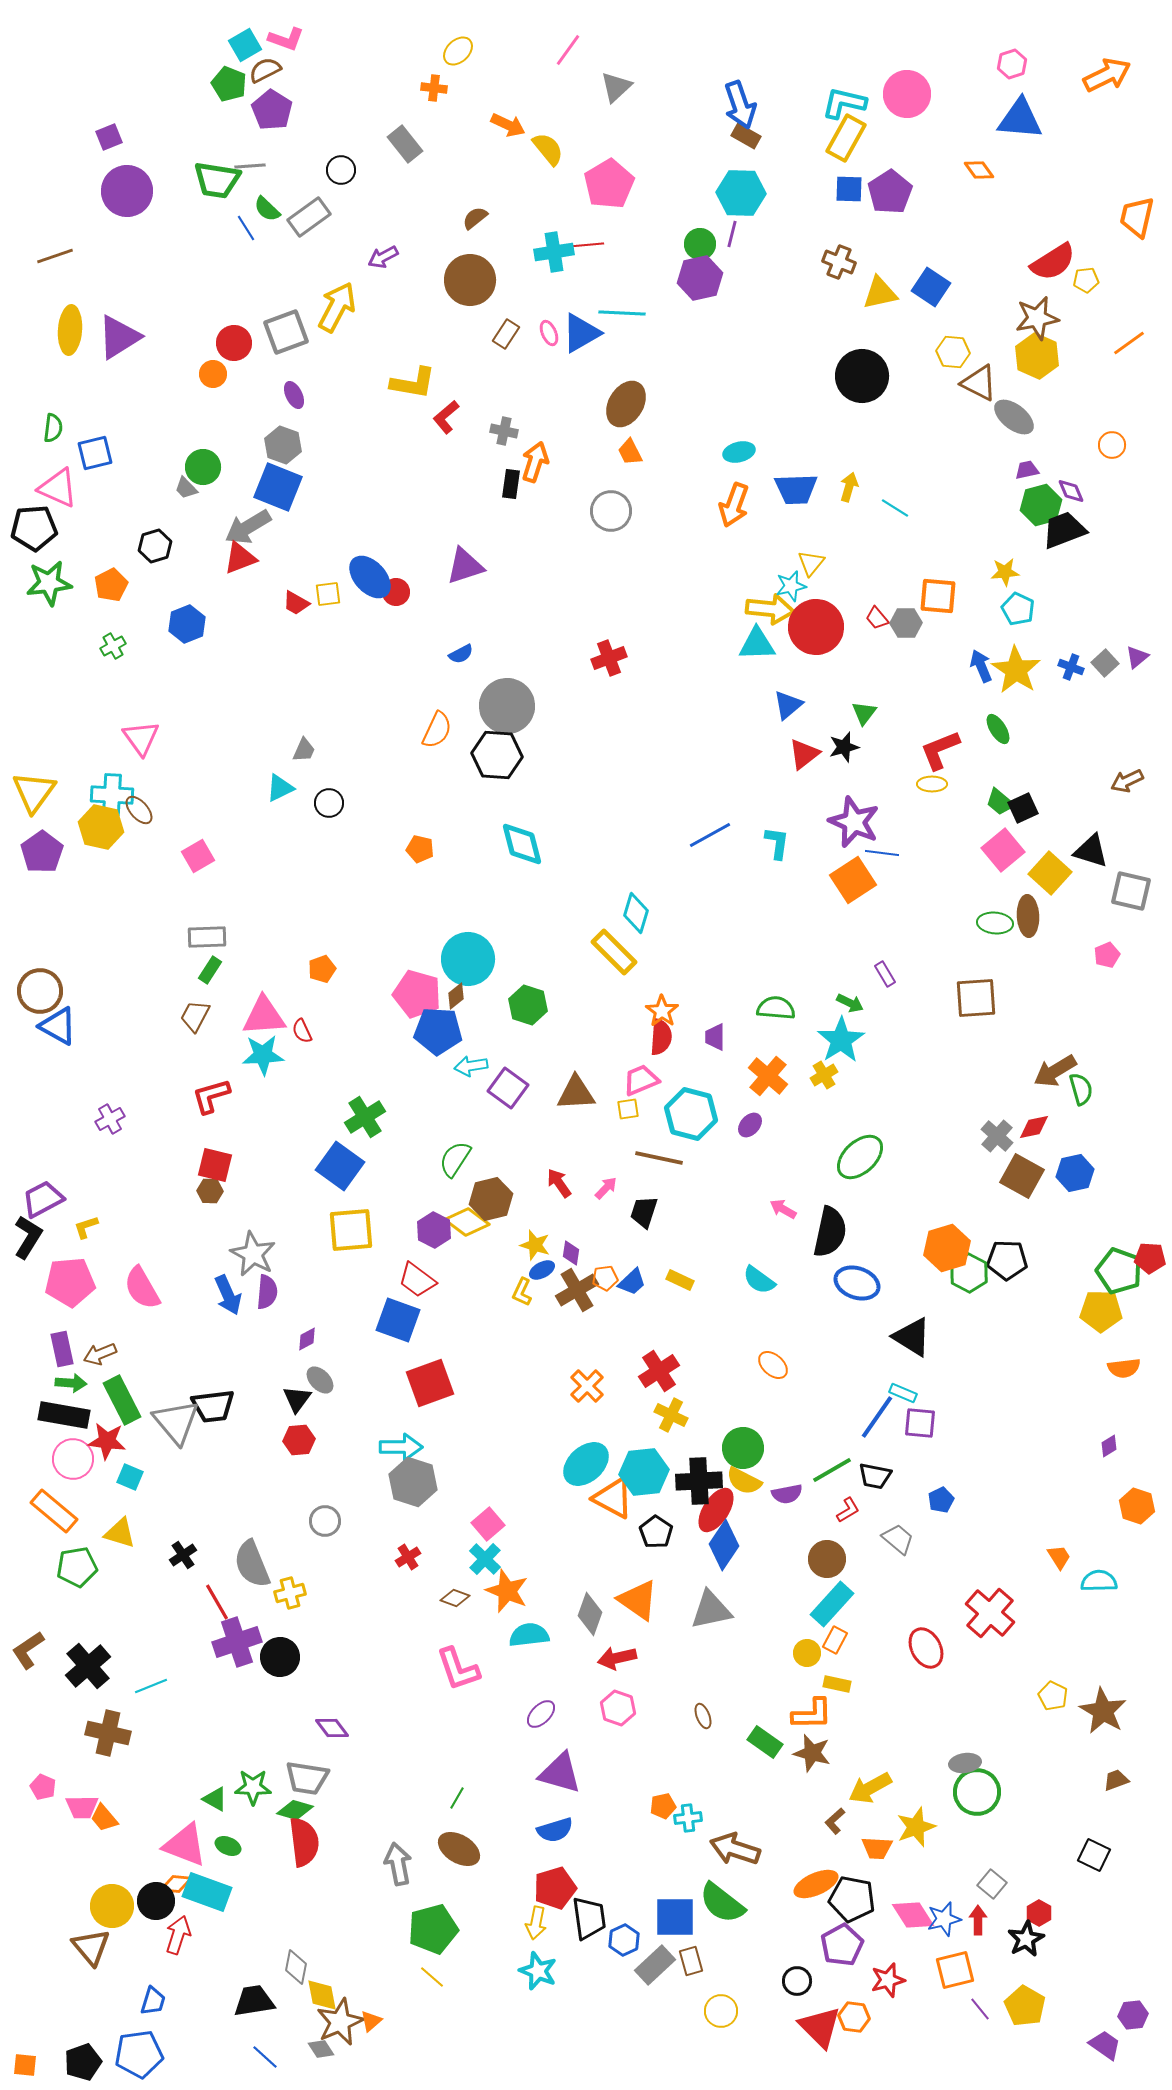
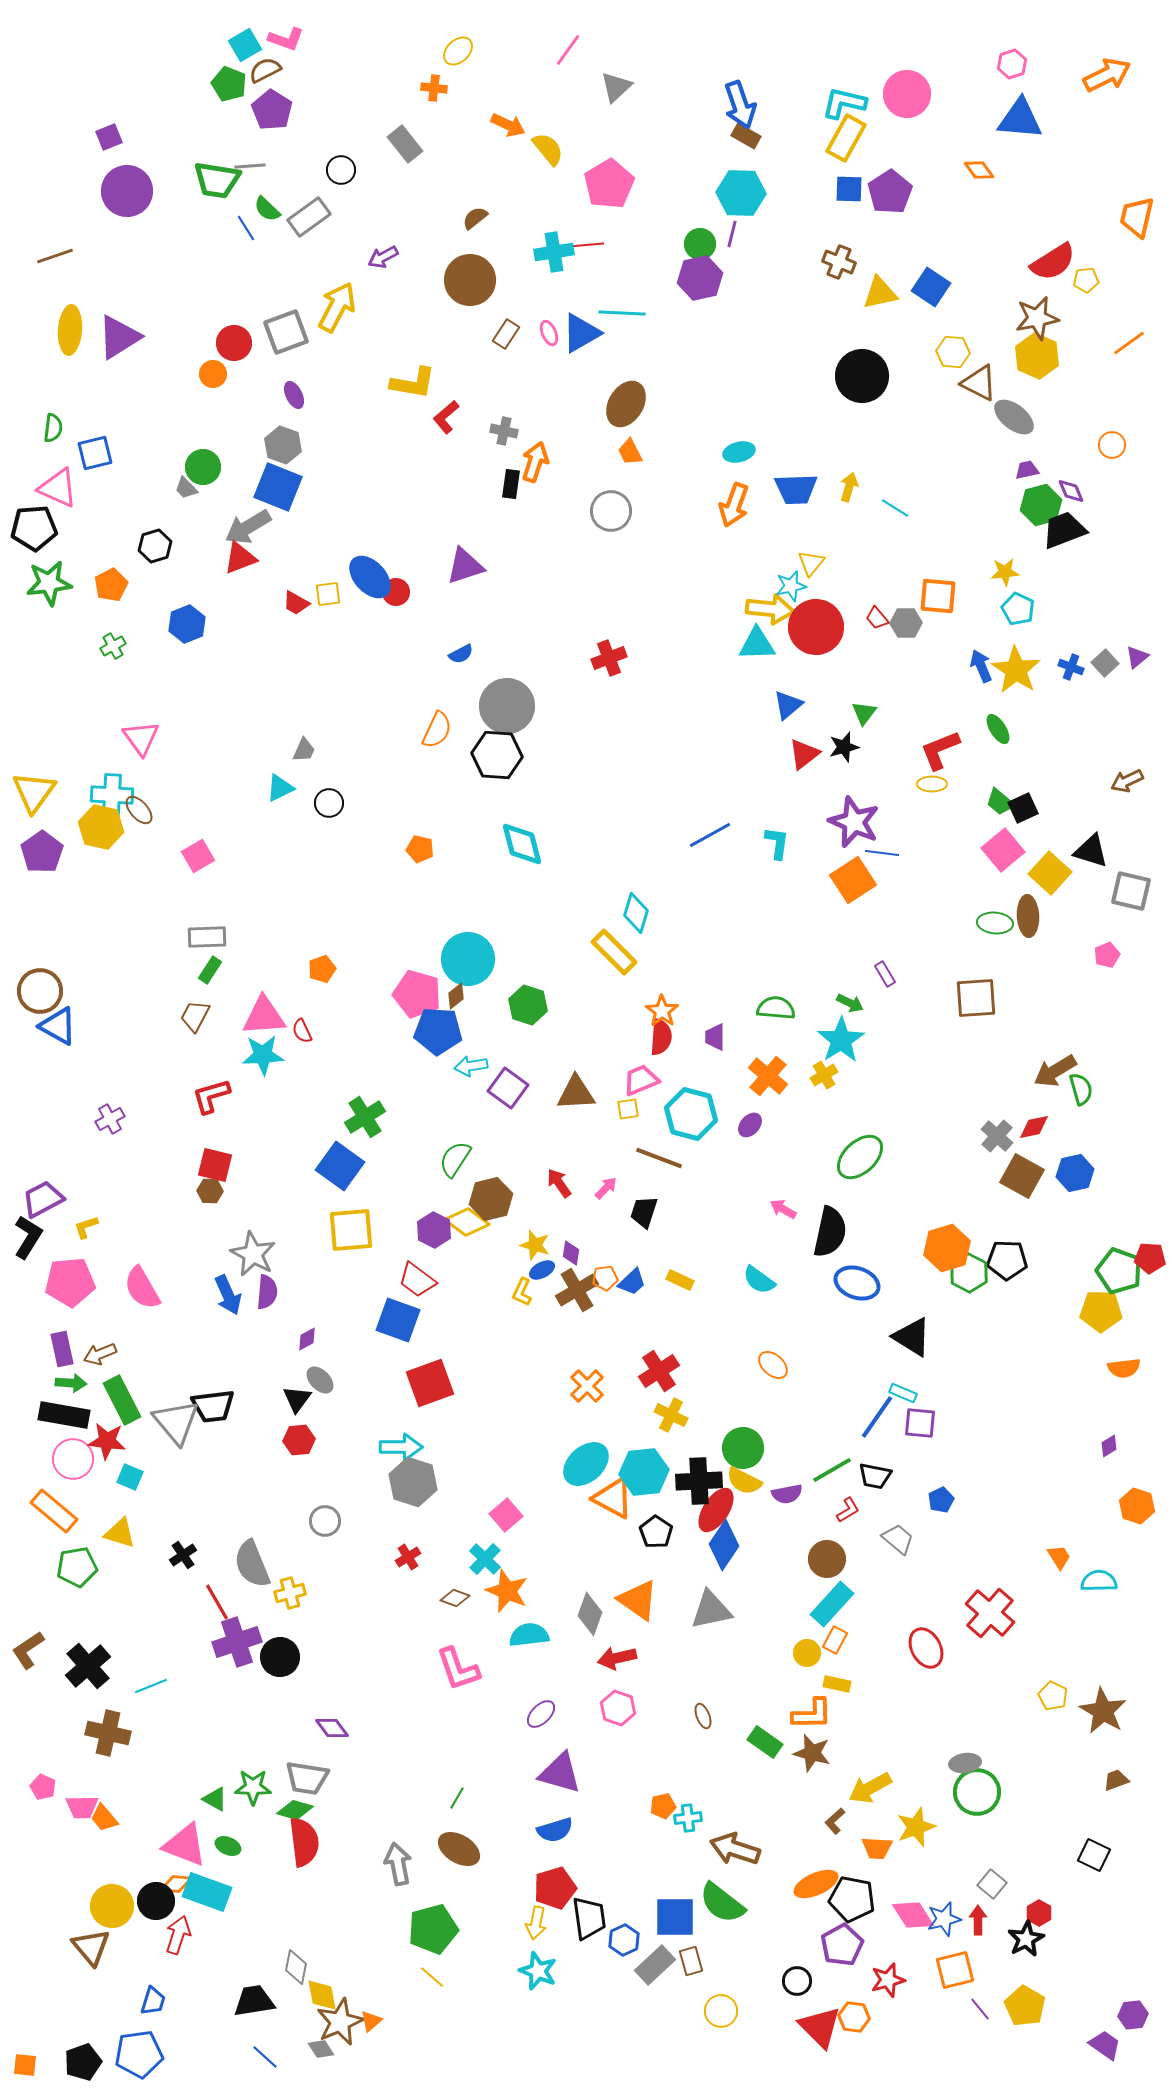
brown line at (659, 1158): rotated 9 degrees clockwise
pink square at (488, 1524): moved 18 px right, 9 px up
